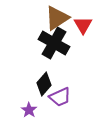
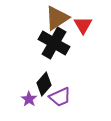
purple star: moved 11 px up
